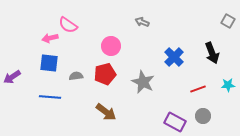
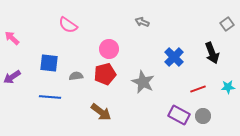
gray square: moved 1 px left, 3 px down; rotated 24 degrees clockwise
pink arrow: moved 38 px left; rotated 56 degrees clockwise
pink circle: moved 2 px left, 3 px down
cyan star: moved 2 px down
brown arrow: moved 5 px left
purple rectangle: moved 4 px right, 7 px up
